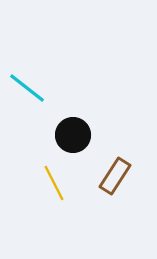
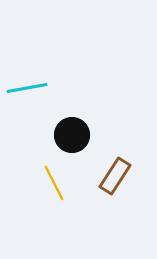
cyan line: rotated 48 degrees counterclockwise
black circle: moved 1 px left
